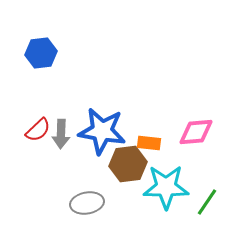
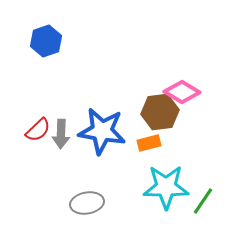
blue hexagon: moved 5 px right, 12 px up; rotated 12 degrees counterclockwise
pink diamond: moved 14 px left, 40 px up; rotated 36 degrees clockwise
orange rectangle: rotated 20 degrees counterclockwise
brown hexagon: moved 32 px right, 52 px up
green line: moved 4 px left, 1 px up
